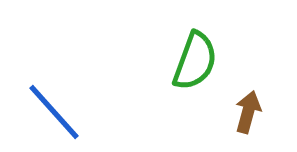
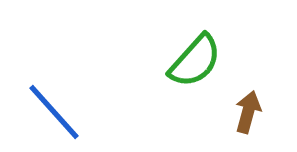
green semicircle: rotated 22 degrees clockwise
